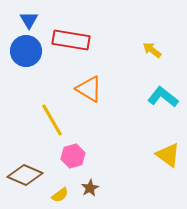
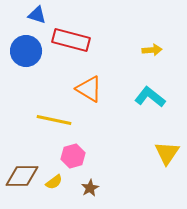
blue triangle: moved 8 px right, 5 px up; rotated 42 degrees counterclockwise
red rectangle: rotated 6 degrees clockwise
yellow arrow: rotated 138 degrees clockwise
cyan L-shape: moved 13 px left
yellow line: moved 2 px right; rotated 48 degrees counterclockwise
yellow triangle: moved 1 px left, 2 px up; rotated 28 degrees clockwise
brown diamond: moved 3 px left, 1 px down; rotated 24 degrees counterclockwise
yellow semicircle: moved 6 px left, 13 px up
